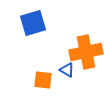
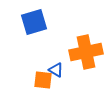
blue square: moved 1 px right, 1 px up
blue triangle: moved 11 px left
